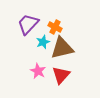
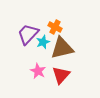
purple trapezoid: moved 10 px down
